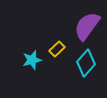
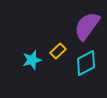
yellow rectangle: moved 1 px right, 2 px down
cyan diamond: rotated 20 degrees clockwise
